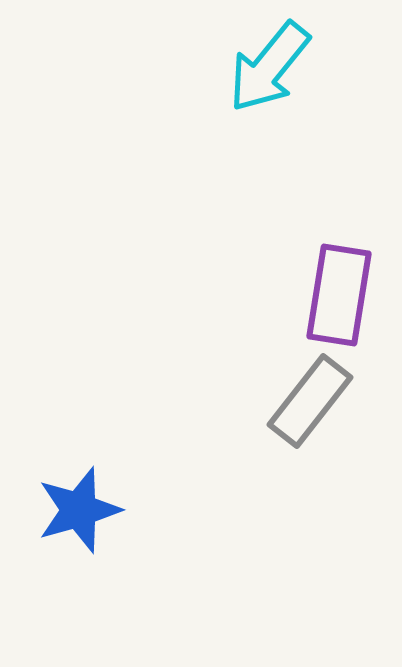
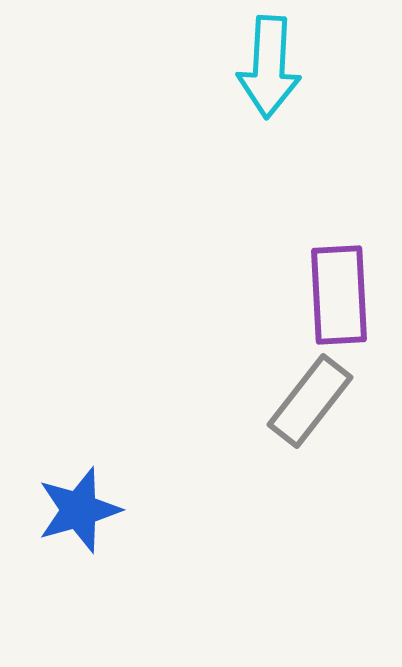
cyan arrow: rotated 36 degrees counterclockwise
purple rectangle: rotated 12 degrees counterclockwise
